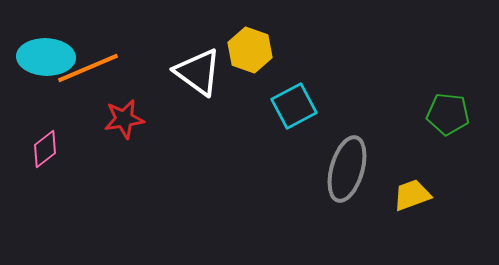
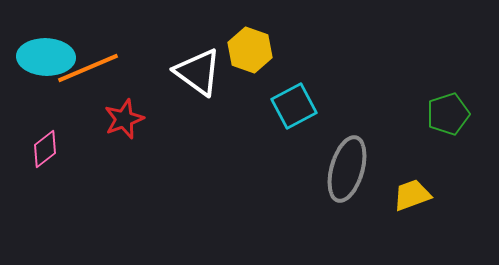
green pentagon: rotated 24 degrees counterclockwise
red star: rotated 12 degrees counterclockwise
